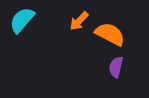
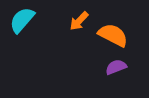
orange semicircle: moved 3 px right, 1 px down
purple semicircle: rotated 55 degrees clockwise
